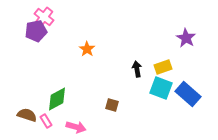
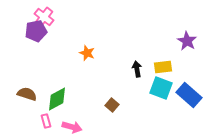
purple star: moved 1 px right, 3 px down
orange star: moved 4 px down; rotated 14 degrees counterclockwise
yellow rectangle: rotated 12 degrees clockwise
blue rectangle: moved 1 px right, 1 px down
brown square: rotated 24 degrees clockwise
brown semicircle: moved 21 px up
pink rectangle: rotated 16 degrees clockwise
pink arrow: moved 4 px left
